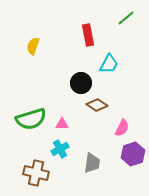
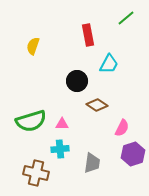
black circle: moved 4 px left, 2 px up
green semicircle: moved 2 px down
cyan cross: rotated 24 degrees clockwise
